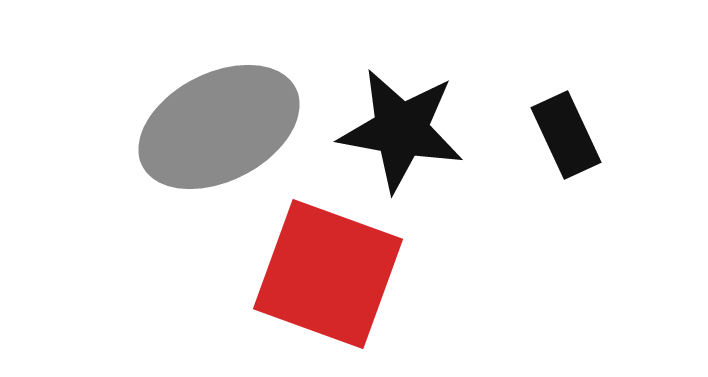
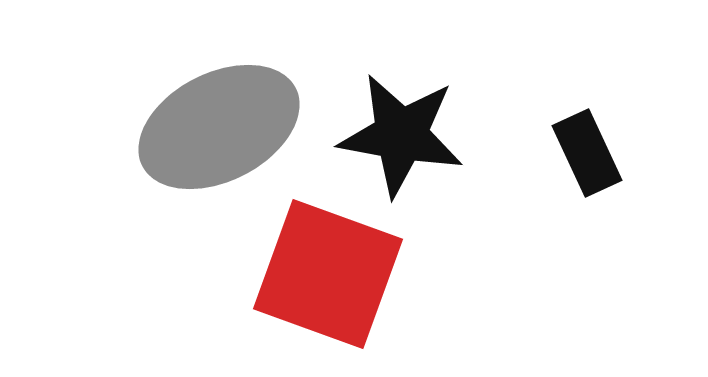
black star: moved 5 px down
black rectangle: moved 21 px right, 18 px down
